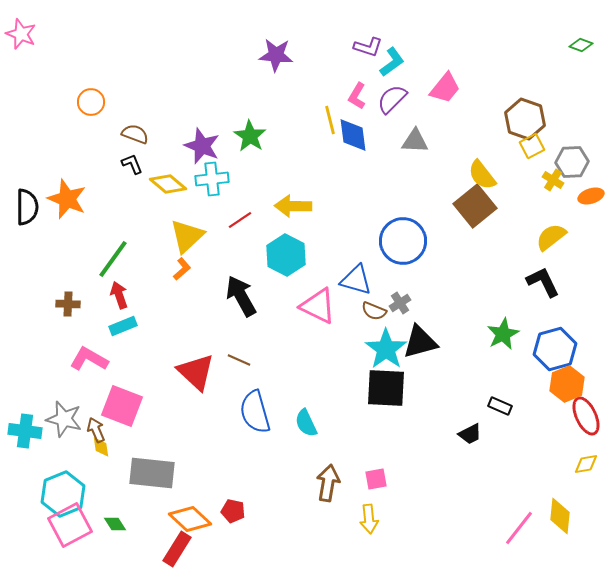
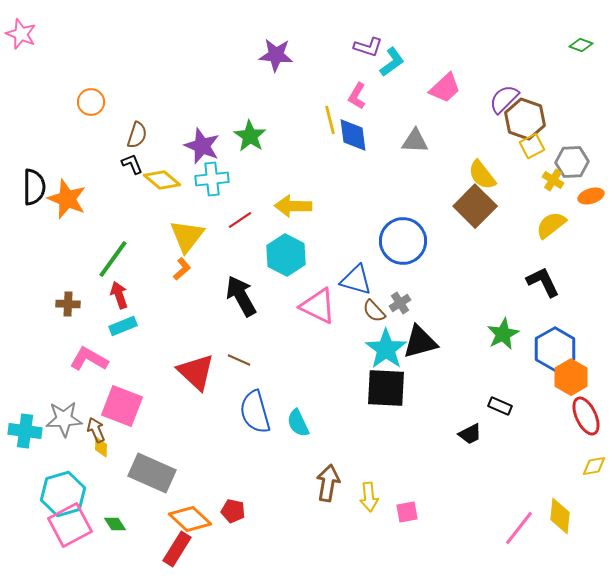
pink trapezoid at (445, 88): rotated 8 degrees clockwise
purple semicircle at (392, 99): moved 112 px right
brown semicircle at (135, 134): moved 2 px right, 1 px down; rotated 88 degrees clockwise
yellow diamond at (168, 184): moved 6 px left, 4 px up
brown square at (475, 206): rotated 6 degrees counterclockwise
black semicircle at (27, 207): moved 7 px right, 20 px up
yellow triangle at (187, 236): rotated 9 degrees counterclockwise
yellow semicircle at (551, 237): moved 12 px up
brown semicircle at (374, 311): rotated 25 degrees clockwise
blue hexagon at (555, 349): rotated 15 degrees counterclockwise
orange hexagon at (567, 384): moved 4 px right, 7 px up; rotated 8 degrees counterclockwise
gray star at (64, 419): rotated 18 degrees counterclockwise
cyan semicircle at (306, 423): moved 8 px left
yellow diamond at (101, 447): rotated 10 degrees clockwise
yellow diamond at (586, 464): moved 8 px right, 2 px down
gray rectangle at (152, 473): rotated 18 degrees clockwise
pink square at (376, 479): moved 31 px right, 33 px down
cyan hexagon at (63, 494): rotated 6 degrees clockwise
yellow arrow at (369, 519): moved 22 px up
